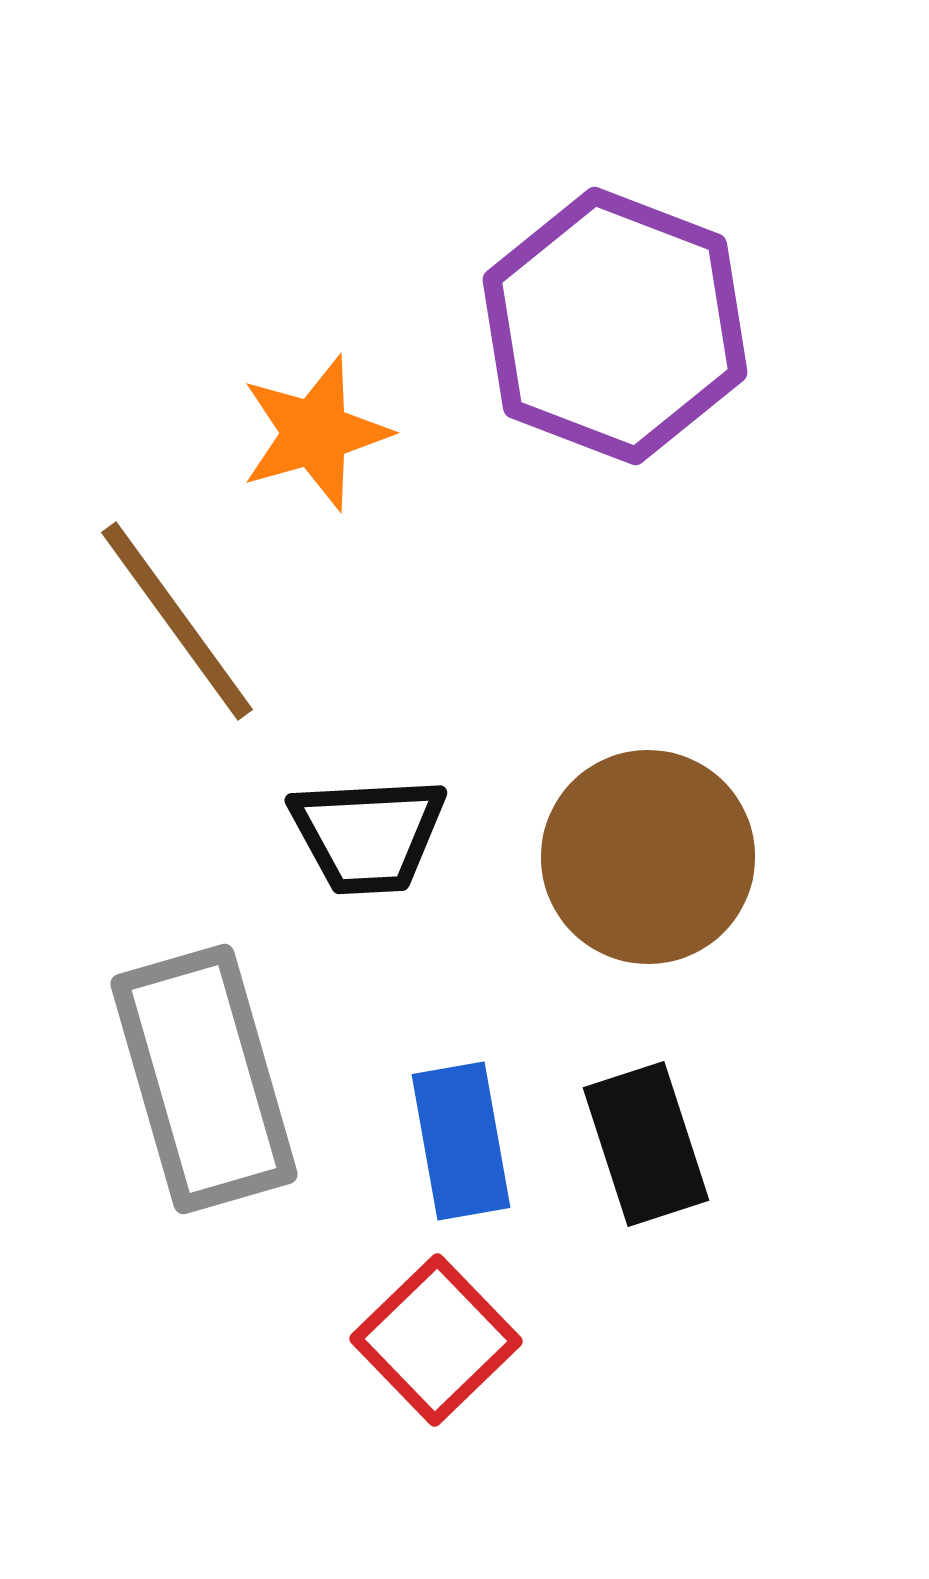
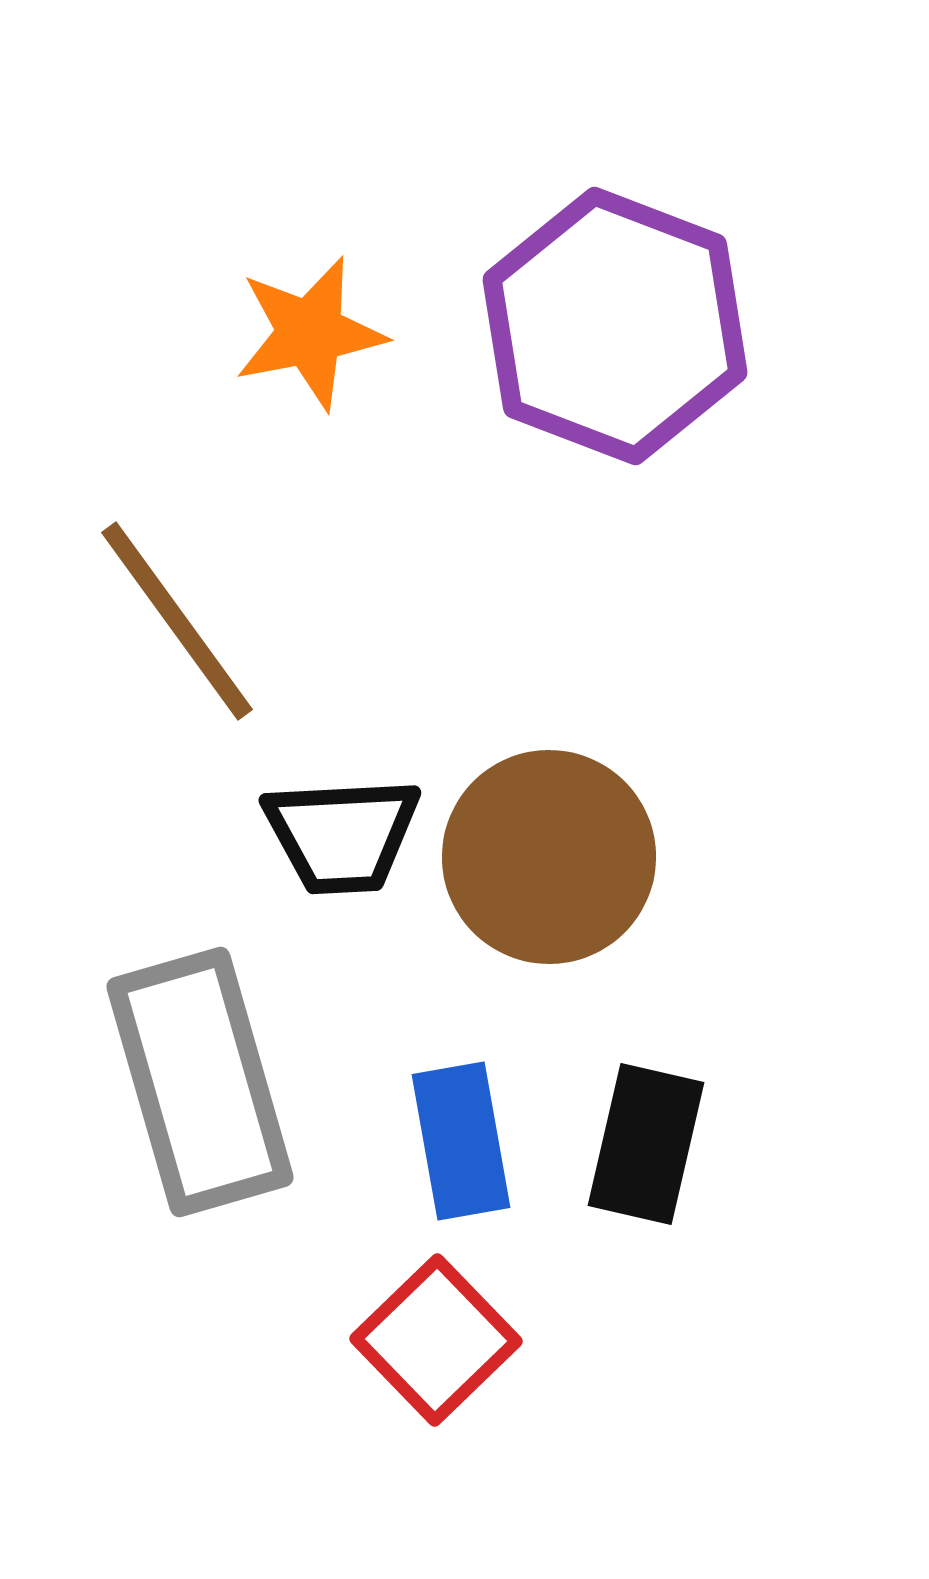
orange star: moved 5 px left, 100 px up; rotated 5 degrees clockwise
black trapezoid: moved 26 px left
brown circle: moved 99 px left
gray rectangle: moved 4 px left, 3 px down
black rectangle: rotated 31 degrees clockwise
